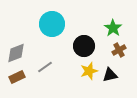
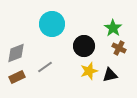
brown cross: moved 2 px up; rotated 32 degrees counterclockwise
